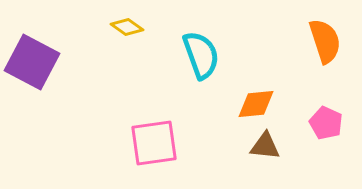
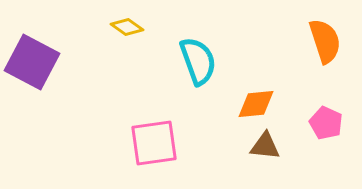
cyan semicircle: moved 3 px left, 6 px down
